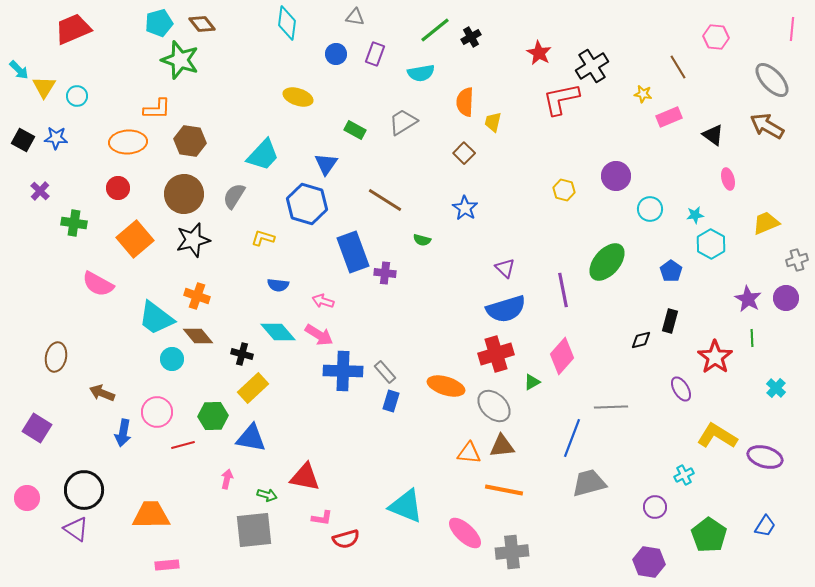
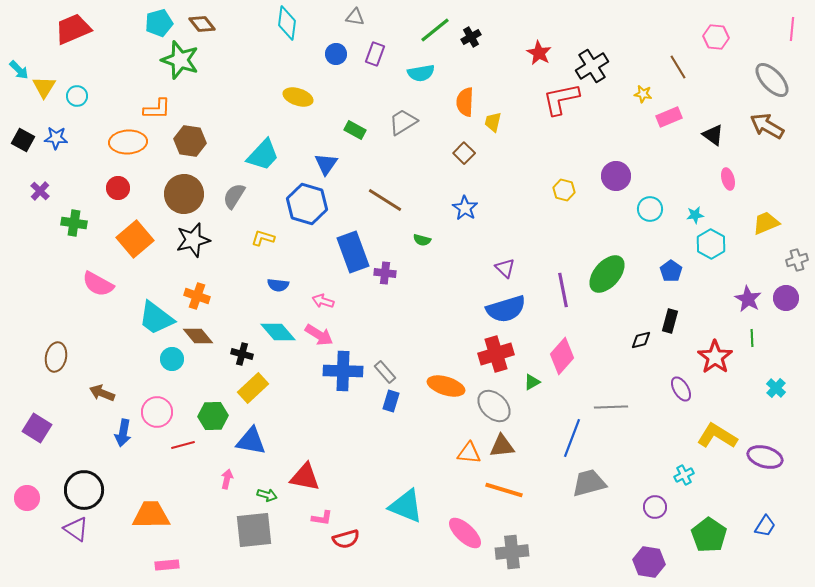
green ellipse at (607, 262): moved 12 px down
blue triangle at (251, 438): moved 3 px down
orange line at (504, 490): rotated 6 degrees clockwise
